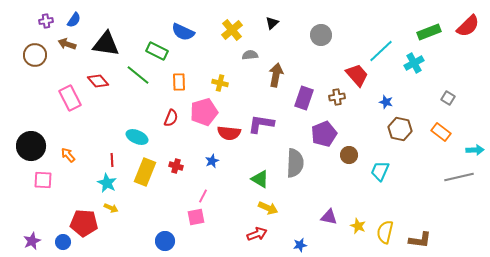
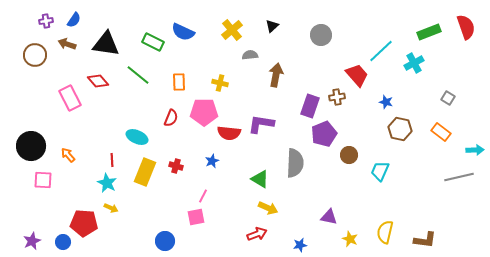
black triangle at (272, 23): moved 3 px down
red semicircle at (468, 26): moved 2 px left, 1 px down; rotated 65 degrees counterclockwise
green rectangle at (157, 51): moved 4 px left, 9 px up
purple rectangle at (304, 98): moved 6 px right, 8 px down
pink pentagon at (204, 112): rotated 16 degrees clockwise
yellow star at (358, 226): moved 8 px left, 13 px down
brown L-shape at (420, 240): moved 5 px right
